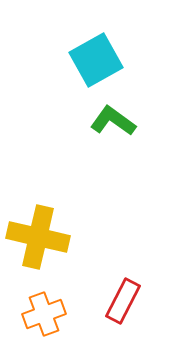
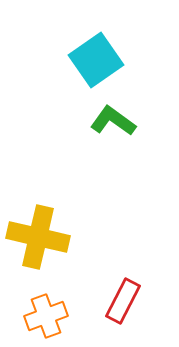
cyan square: rotated 6 degrees counterclockwise
orange cross: moved 2 px right, 2 px down
